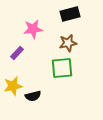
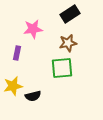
black rectangle: rotated 18 degrees counterclockwise
purple rectangle: rotated 32 degrees counterclockwise
